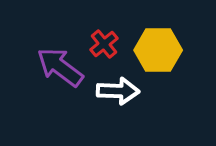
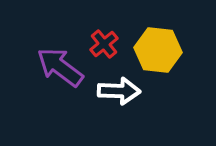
yellow hexagon: rotated 6 degrees clockwise
white arrow: moved 1 px right
